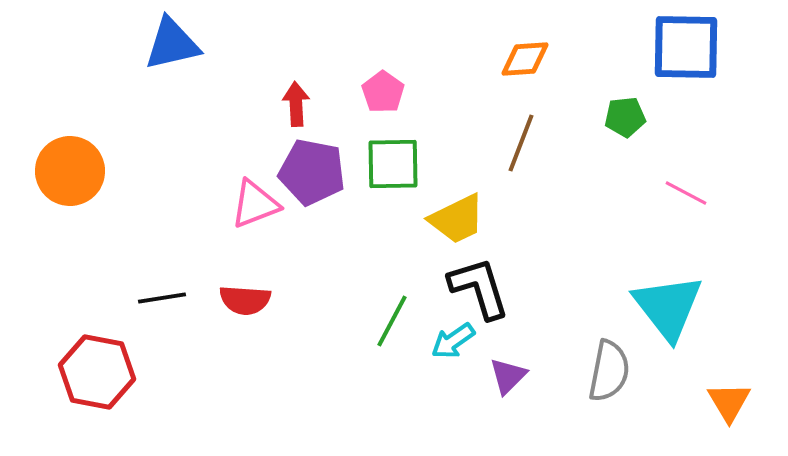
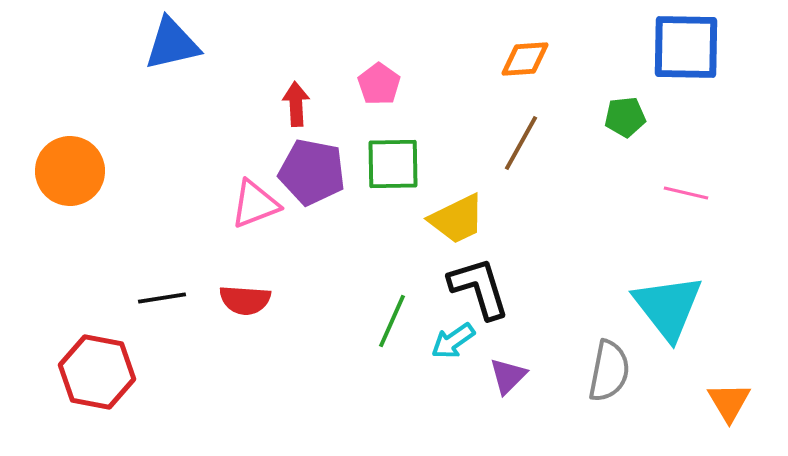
pink pentagon: moved 4 px left, 8 px up
brown line: rotated 8 degrees clockwise
pink line: rotated 15 degrees counterclockwise
green line: rotated 4 degrees counterclockwise
